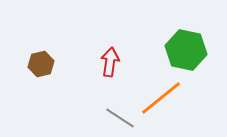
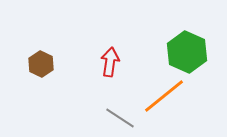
green hexagon: moved 1 px right, 2 px down; rotated 12 degrees clockwise
brown hexagon: rotated 20 degrees counterclockwise
orange line: moved 3 px right, 2 px up
